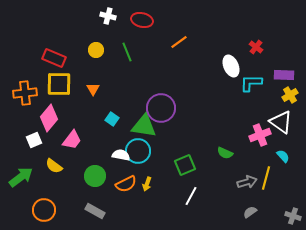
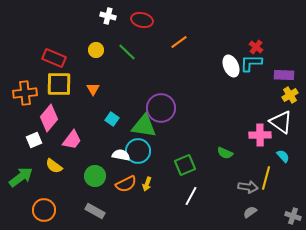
green line: rotated 24 degrees counterclockwise
cyan L-shape: moved 20 px up
pink cross: rotated 20 degrees clockwise
gray arrow: moved 1 px right, 5 px down; rotated 24 degrees clockwise
